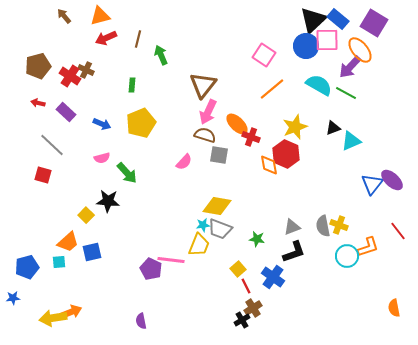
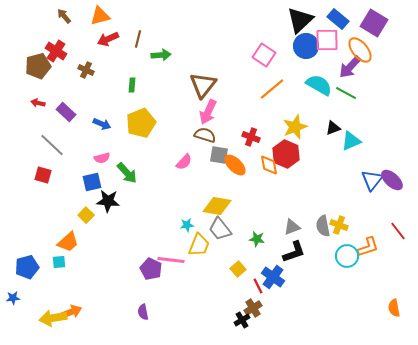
black triangle at (313, 20): moved 13 px left
red arrow at (106, 38): moved 2 px right, 1 px down
green arrow at (161, 55): rotated 108 degrees clockwise
red cross at (70, 76): moved 14 px left, 25 px up
orange ellipse at (237, 124): moved 2 px left, 41 px down
blue triangle at (372, 184): moved 4 px up
cyan star at (203, 225): moved 16 px left
gray trapezoid at (220, 229): rotated 30 degrees clockwise
blue square at (92, 252): moved 70 px up
red line at (246, 286): moved 12 px right
purple semicircle at (141, 321): moved 2 px right, 9 px up
